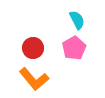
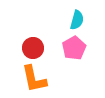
cyan semicircle: rotated 42 degrees clockwise
orange L-shape: rotated 28 degrees clockwise
